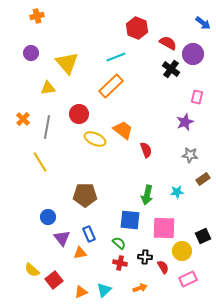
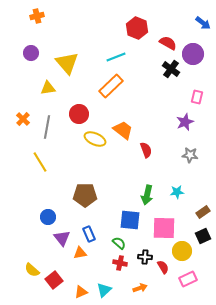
brown rectangle at (203, 179): moved 33 px down
